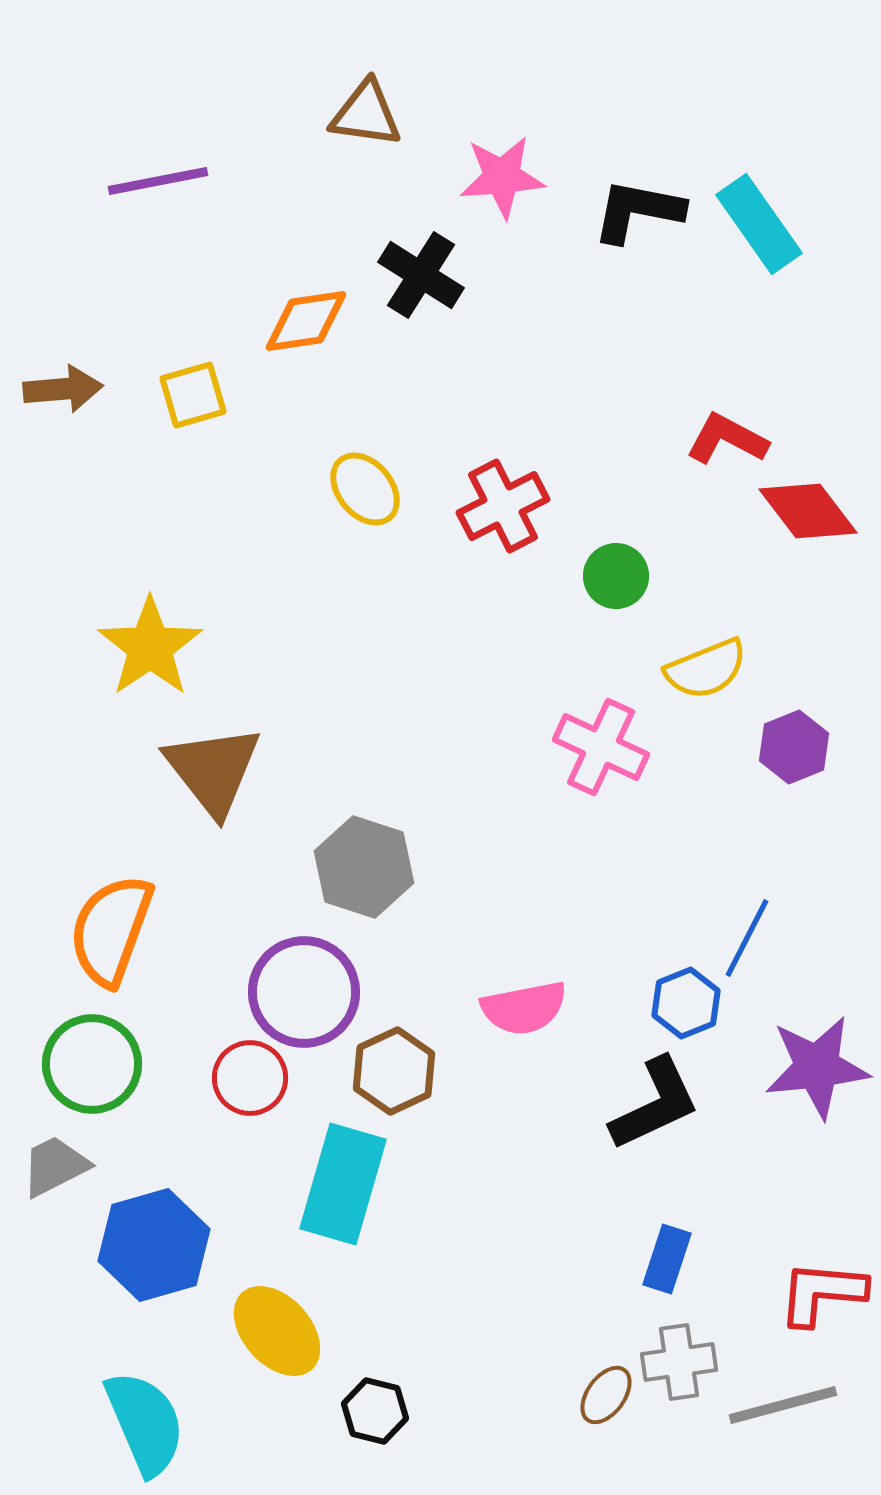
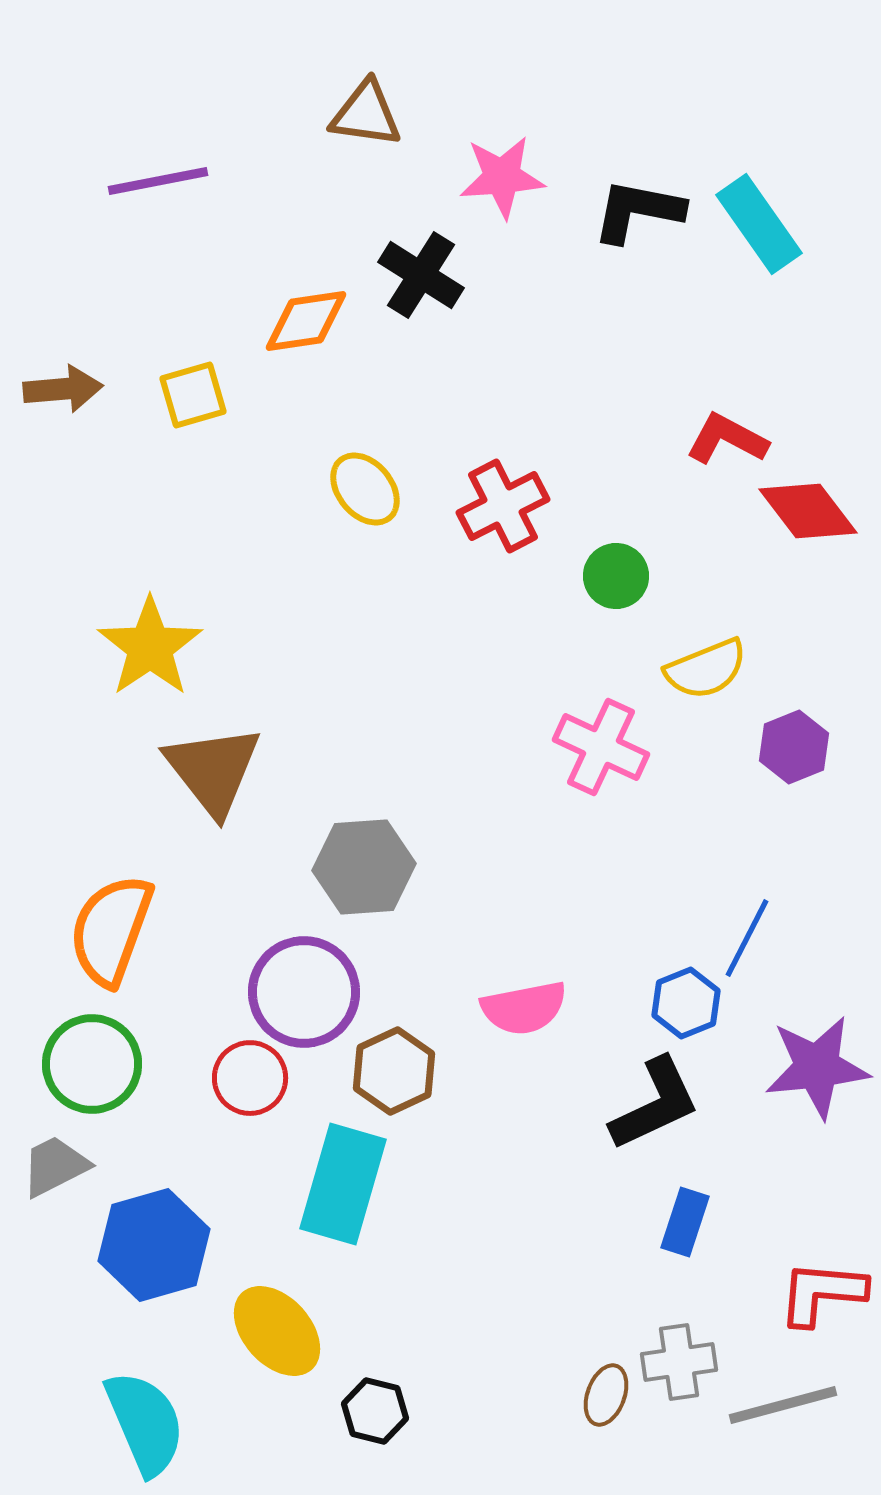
gray hexagon at (364, 867): rotated 22 degrees counterclockwise
blue rectangle at (667, 1259): moved 18 px right, 37 px up
brown ellipse at (606, 1395): rotated 16 degrees counterclockwise
